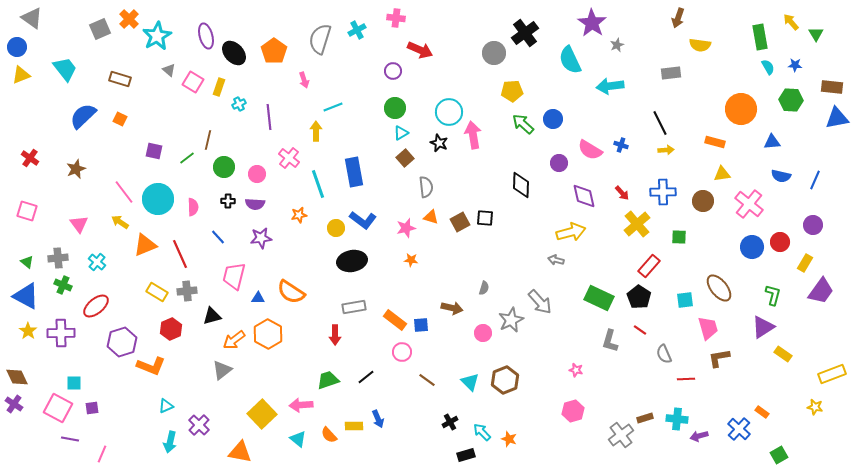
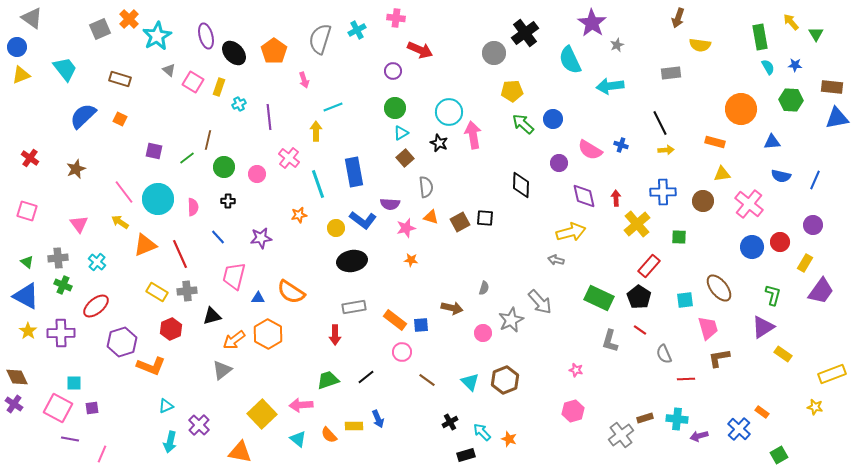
red arrow at (622, 193): moved 6 px left, 5 px down; rotated 140 degrees counterclockwise
purple semicircle at (255, 204): moved 135 px right
